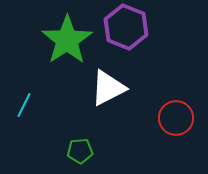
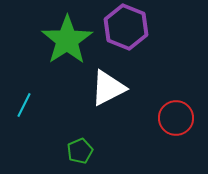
green pentagon: rotated 20 degrees counterclockwise
